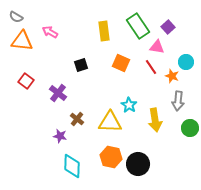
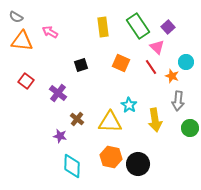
yellow rectangle: moved 1 px left, 4 px up
pink triangle: rotated 35 degrees clockwise
